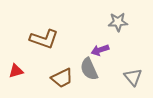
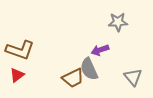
brown L-shape: moved 24 px left, 11 px down
red triangle: moved 1 px right, 4 px down; rotated 21 degrees counterclockwise
brown trapezoid: moved 11 px right
